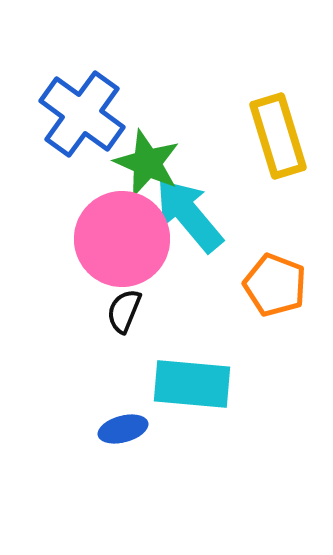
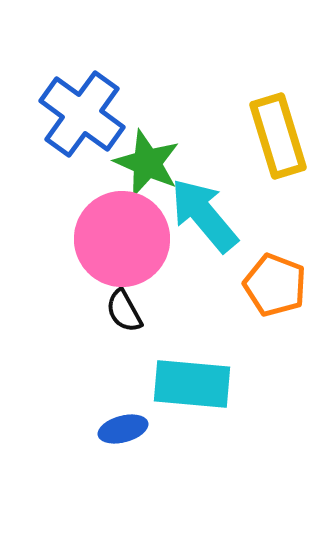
cyan arrow: moved 15 px right
black semicircle: rotated 51 degrees counterclockwise
